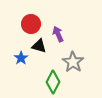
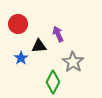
red circle: moved 13 px left
black triangle: rotated 21 degrees counterclockwise
